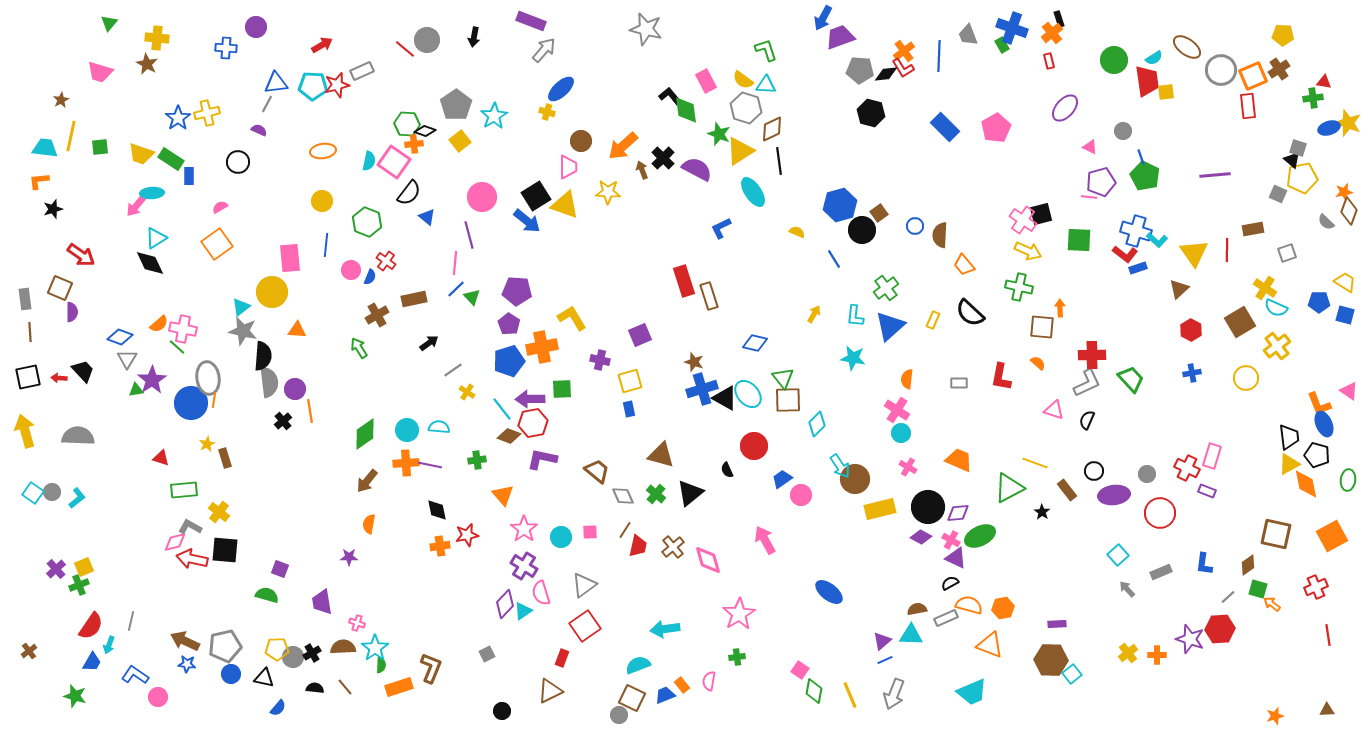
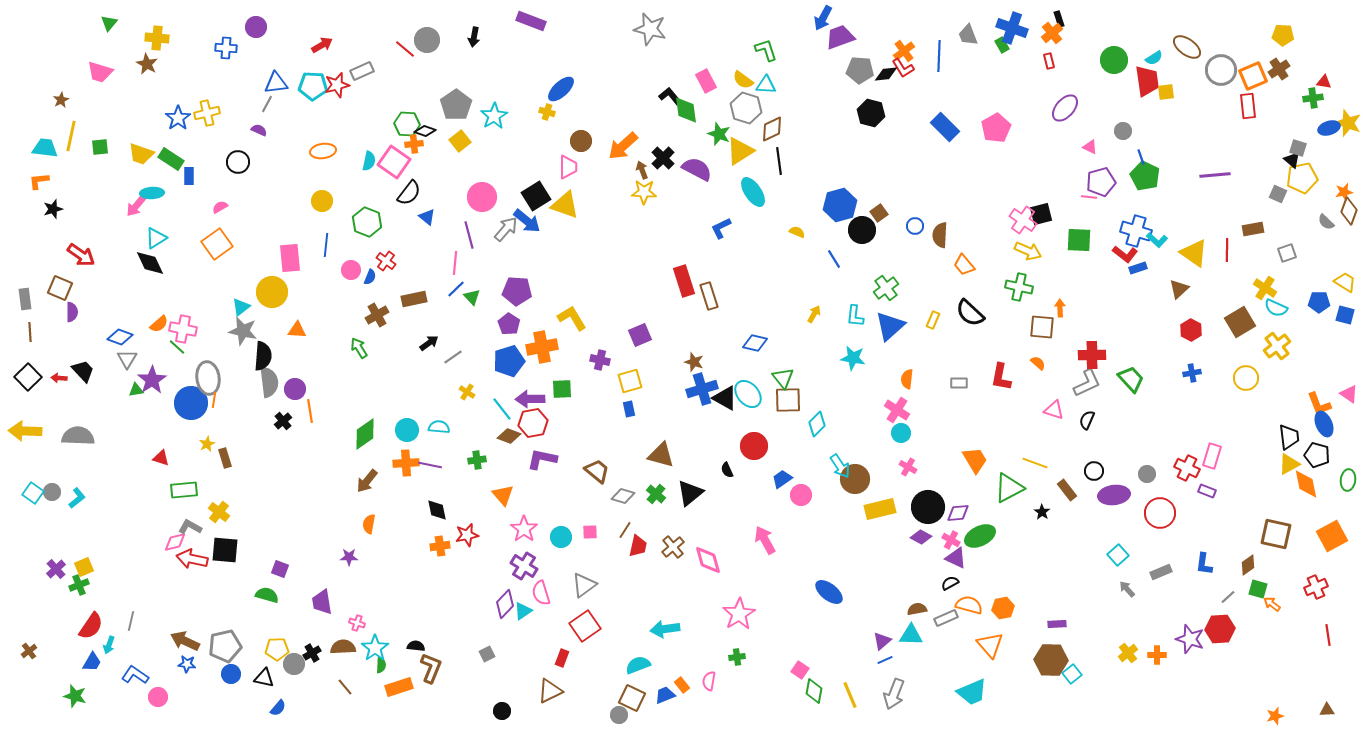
gray star at (646, 29): moved 4 px right
gray arrow at (544, 50): moved 38 px left, 179 px down
yellow star at (608, 192): moved 36 px right
yellow triangle at (1194, 253): rotated 20 degrees counterclockwise
gray line at (453, 370): moved 13 px up
black square at (28, 377): rotated 32 degrees counterclockwise
pink triangle at (1349, 391): moved 3 px down
yellow arrow at (25, 431): rotated 72 degrees counterclockwise
orange trapezoid at (959, 460): moved 16 px right; rotated 36 degrees clockwise
gray diamond at (623, 496): rotated 50 degrees counterclockwise
orange triangle at (990, 645): rotated 28 degrees clockwise
gray circle at (293, 657): moved 1 px right, 7 px down
black semicircle at (315, 688): moved 101 px right, 42 px up
